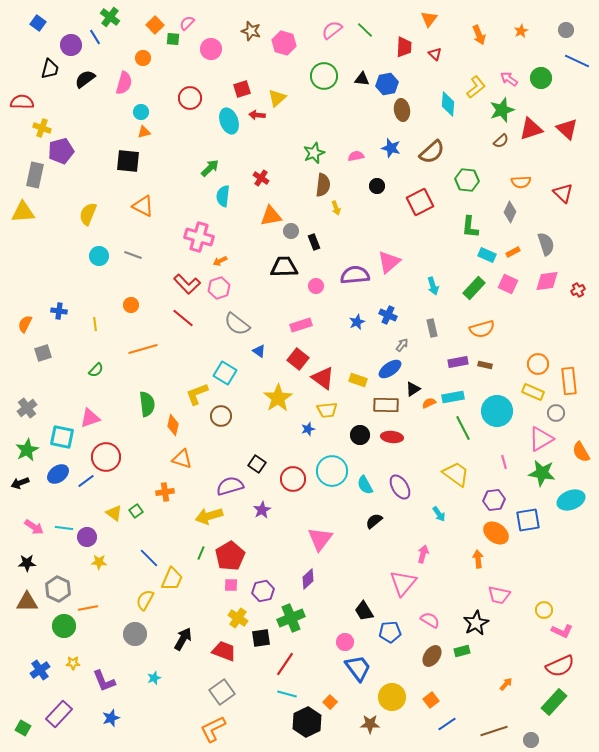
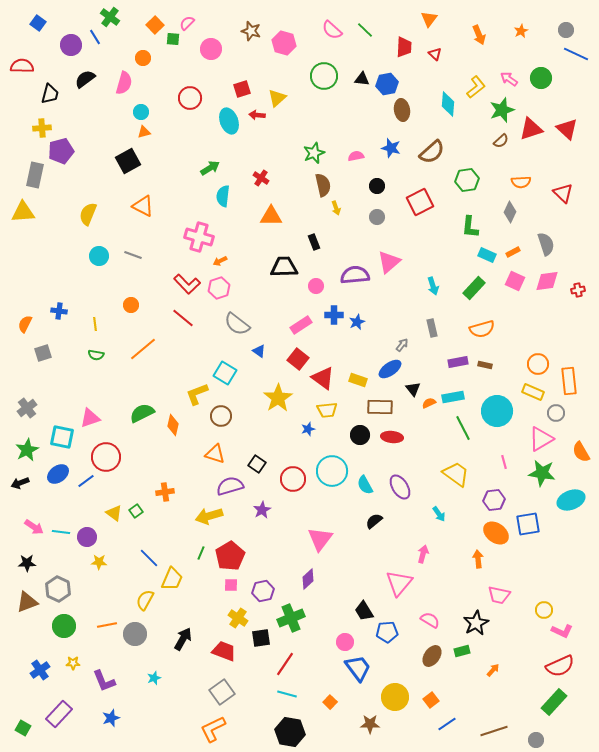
pink semicircle at (332, 30): rotated 100 degrees counterclockwise
blue line at (577, 61): moved 1 px left, 7 px up
black trapezoid at (50, 69): moved 25 px down
red semicircle at (22, 102): moved 36 px up
yellow cross at (42, 128): rotated 24 degrees counterclockwise
black square at (128, 161): rotated 35 degrees counterclockwise
green arrow at (210, 168): rotated 12 degrees clockwise
green hexagon at (467, 180): rotated 15 degrees counterclockwise
brown semicircle at (323, 185): rotated 20 degrees counterclockwise
orange triangle at (271, 216): rotated 10 degrees clockwise
gray circle at (291, 231): moved 86 px right, 14 px up
pink square at (508, 284): moved 7 px right, 3 px up
red cross at (578, 290): rotated 16 degrees clockwise
blue cross at (388, 315): moved 54 px left; rotated 24 degrees counterclockwise
pink rectangle at (301, 325): rotated 15 degrees counterclockwise
orange line at (143, 349): rotated 24 degrees counterclockwise
green semicircle at (96, 370): moved 15 px up; rotated 56 degrees clockwise
black triangle at (413, 389): rotated 35 degrees counterclockwise
green semicircle at (147, 404): moved 5 px left, 9 px down; rotated 110 degrees counterclockwise
brown rectangle at (386, 405): moved 6 px left, 2 px down
orange triangle at (182, 459): moved 33 px right, 5 px up
blue square at (528, 520): moved 4 px down
cyan line at (64, 528): moved 3 px left, 4 px down
pink triangle at (403, 583): moved 4 px left
brown triangle at (27, 602): rotated 20 degrees counterclockwise
orange line at (88, 608): moved 19 px right, 17 px down
blue pentagon at (390, 632): moved 3 px left
orange arrow at (506, 684): moved 13 px left, 14 px up
yellow circle at (392, 697): moved 3 px right
black hexagon at (307, 722): moved 17 px left, 10 px down; rotated 24 degrees counterclockwise
gray circle at (531, 740): moved 5 px right
